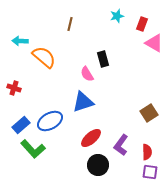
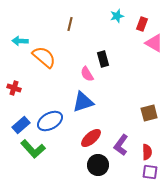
brown square: rotated 18 degrees clockwise
